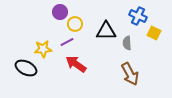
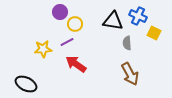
black triangle: moved 7 px right, 10 px up; rotated 10 degrees clockwise
black ellipse: moved 16 px down
